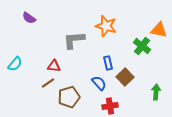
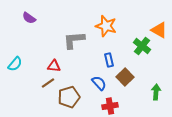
orange triangle: rotated 18 degrees clockwise
blue rectangle: moved 1 px right, 3 px up
